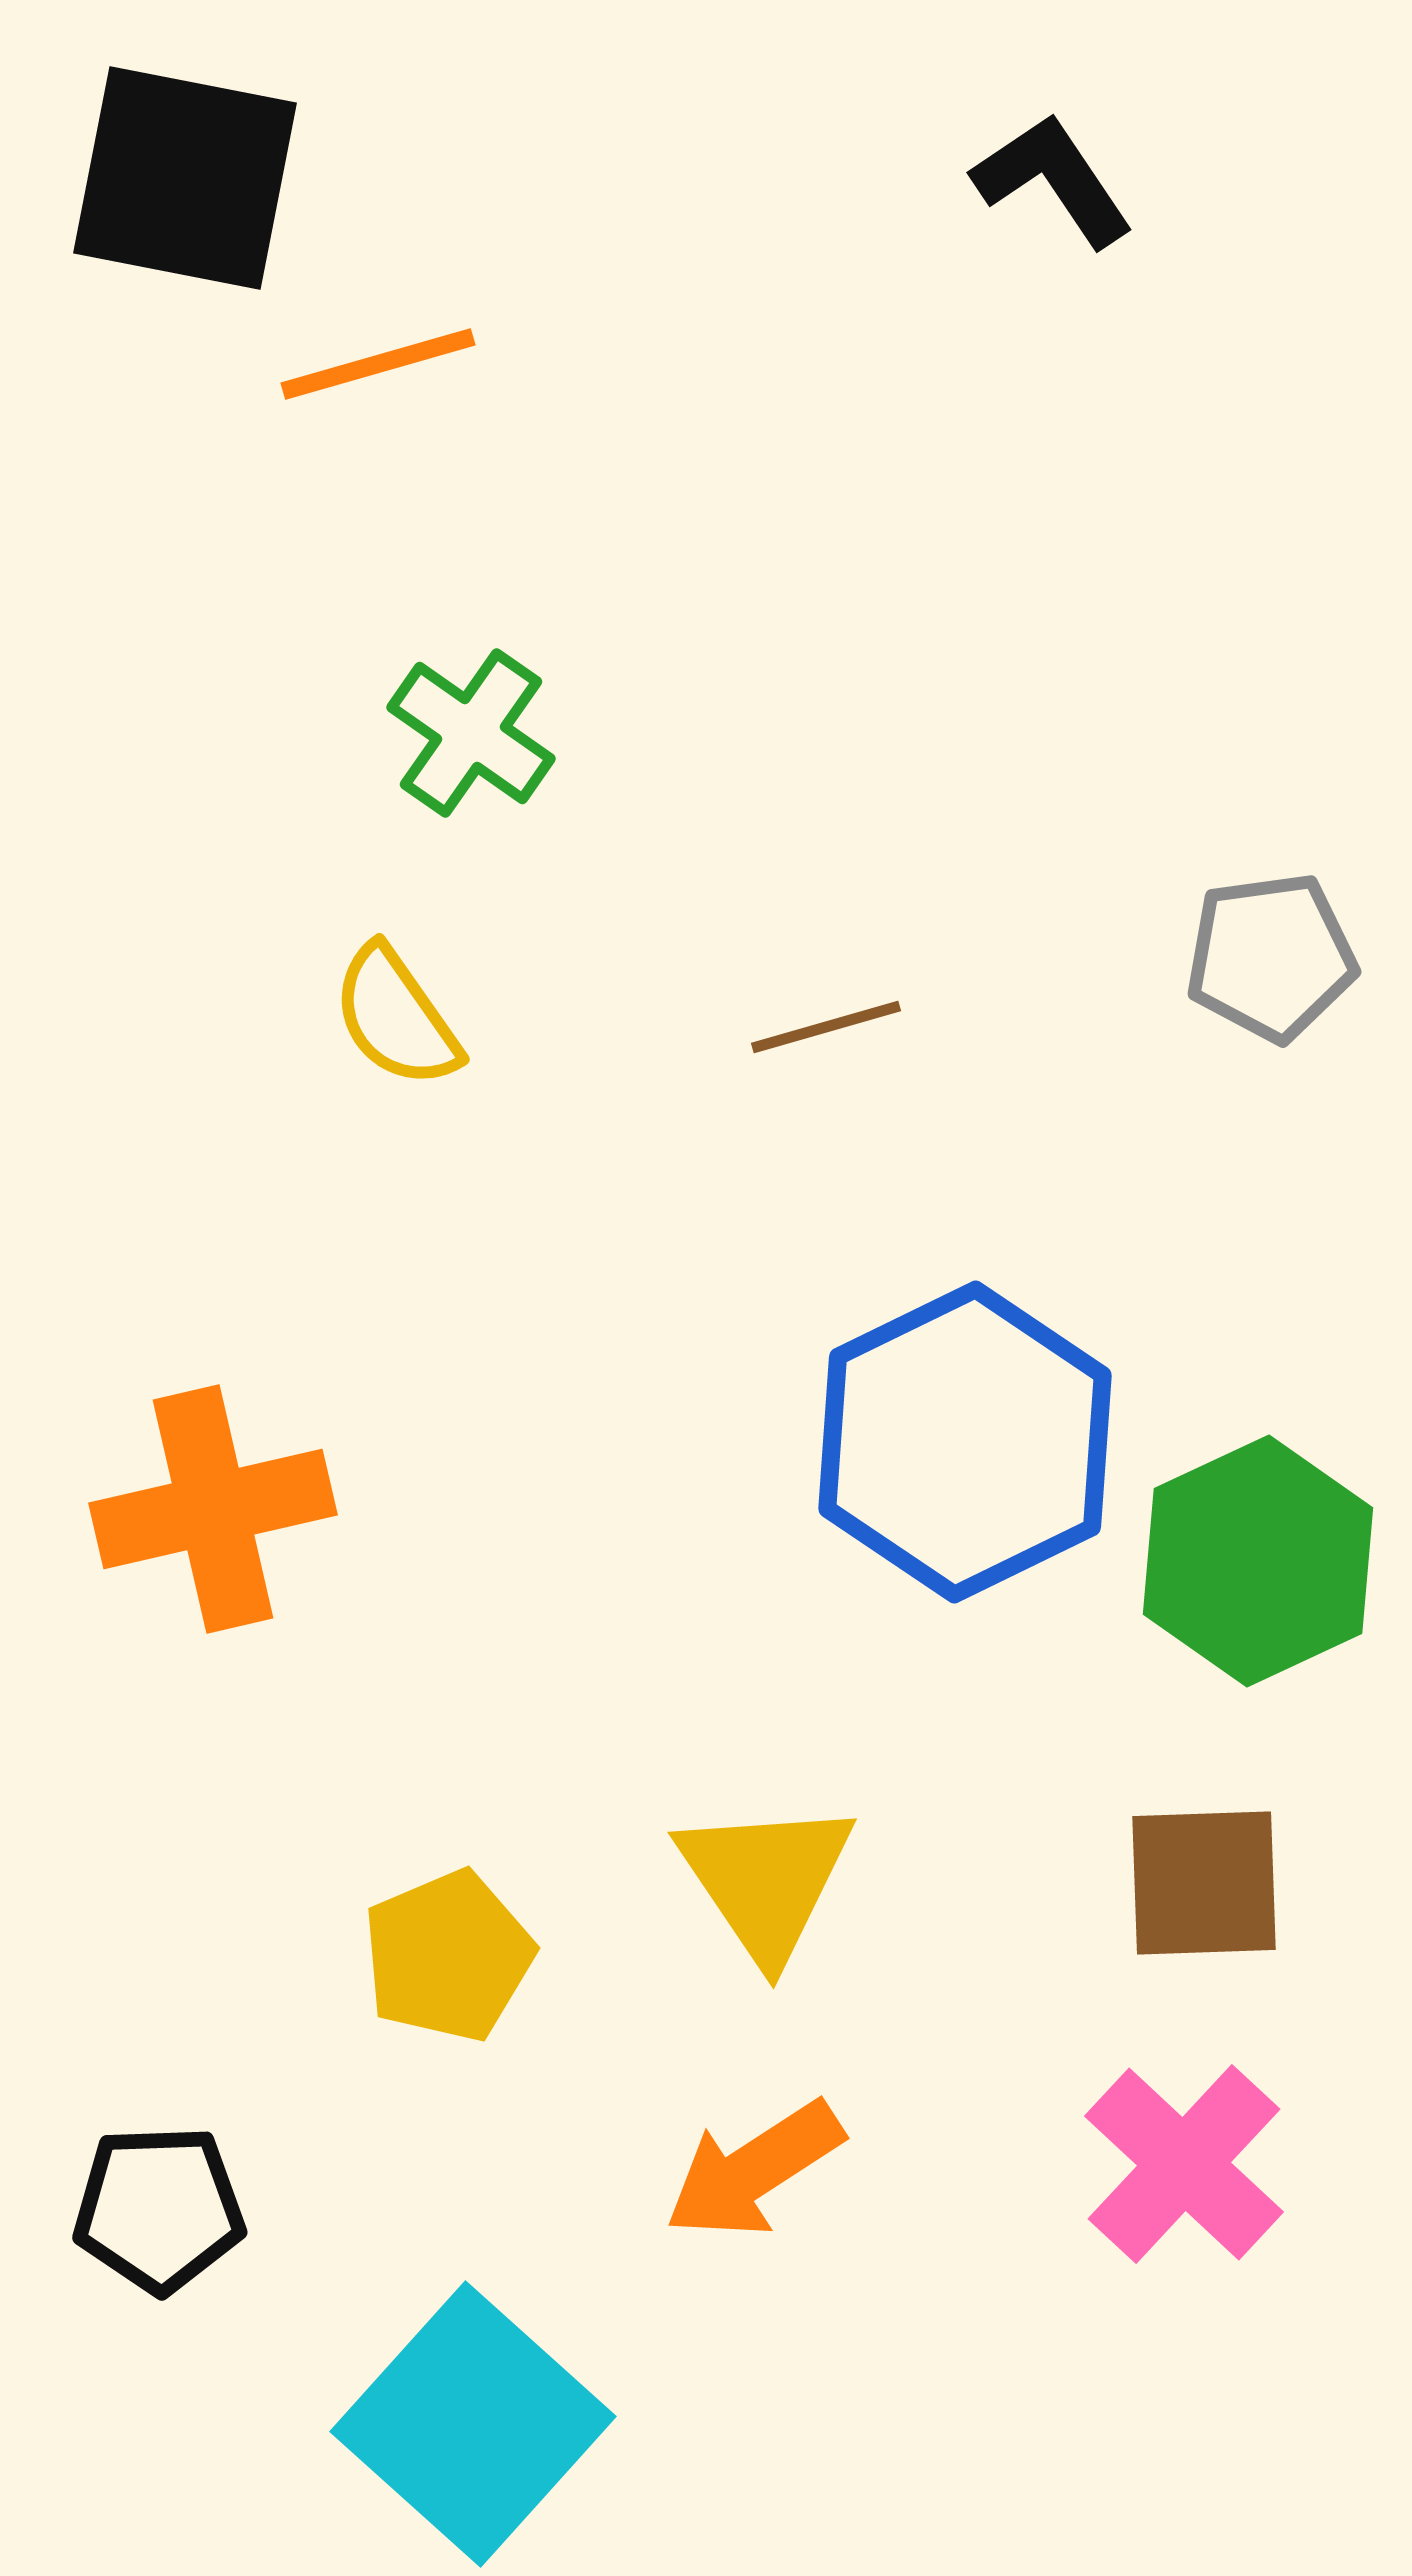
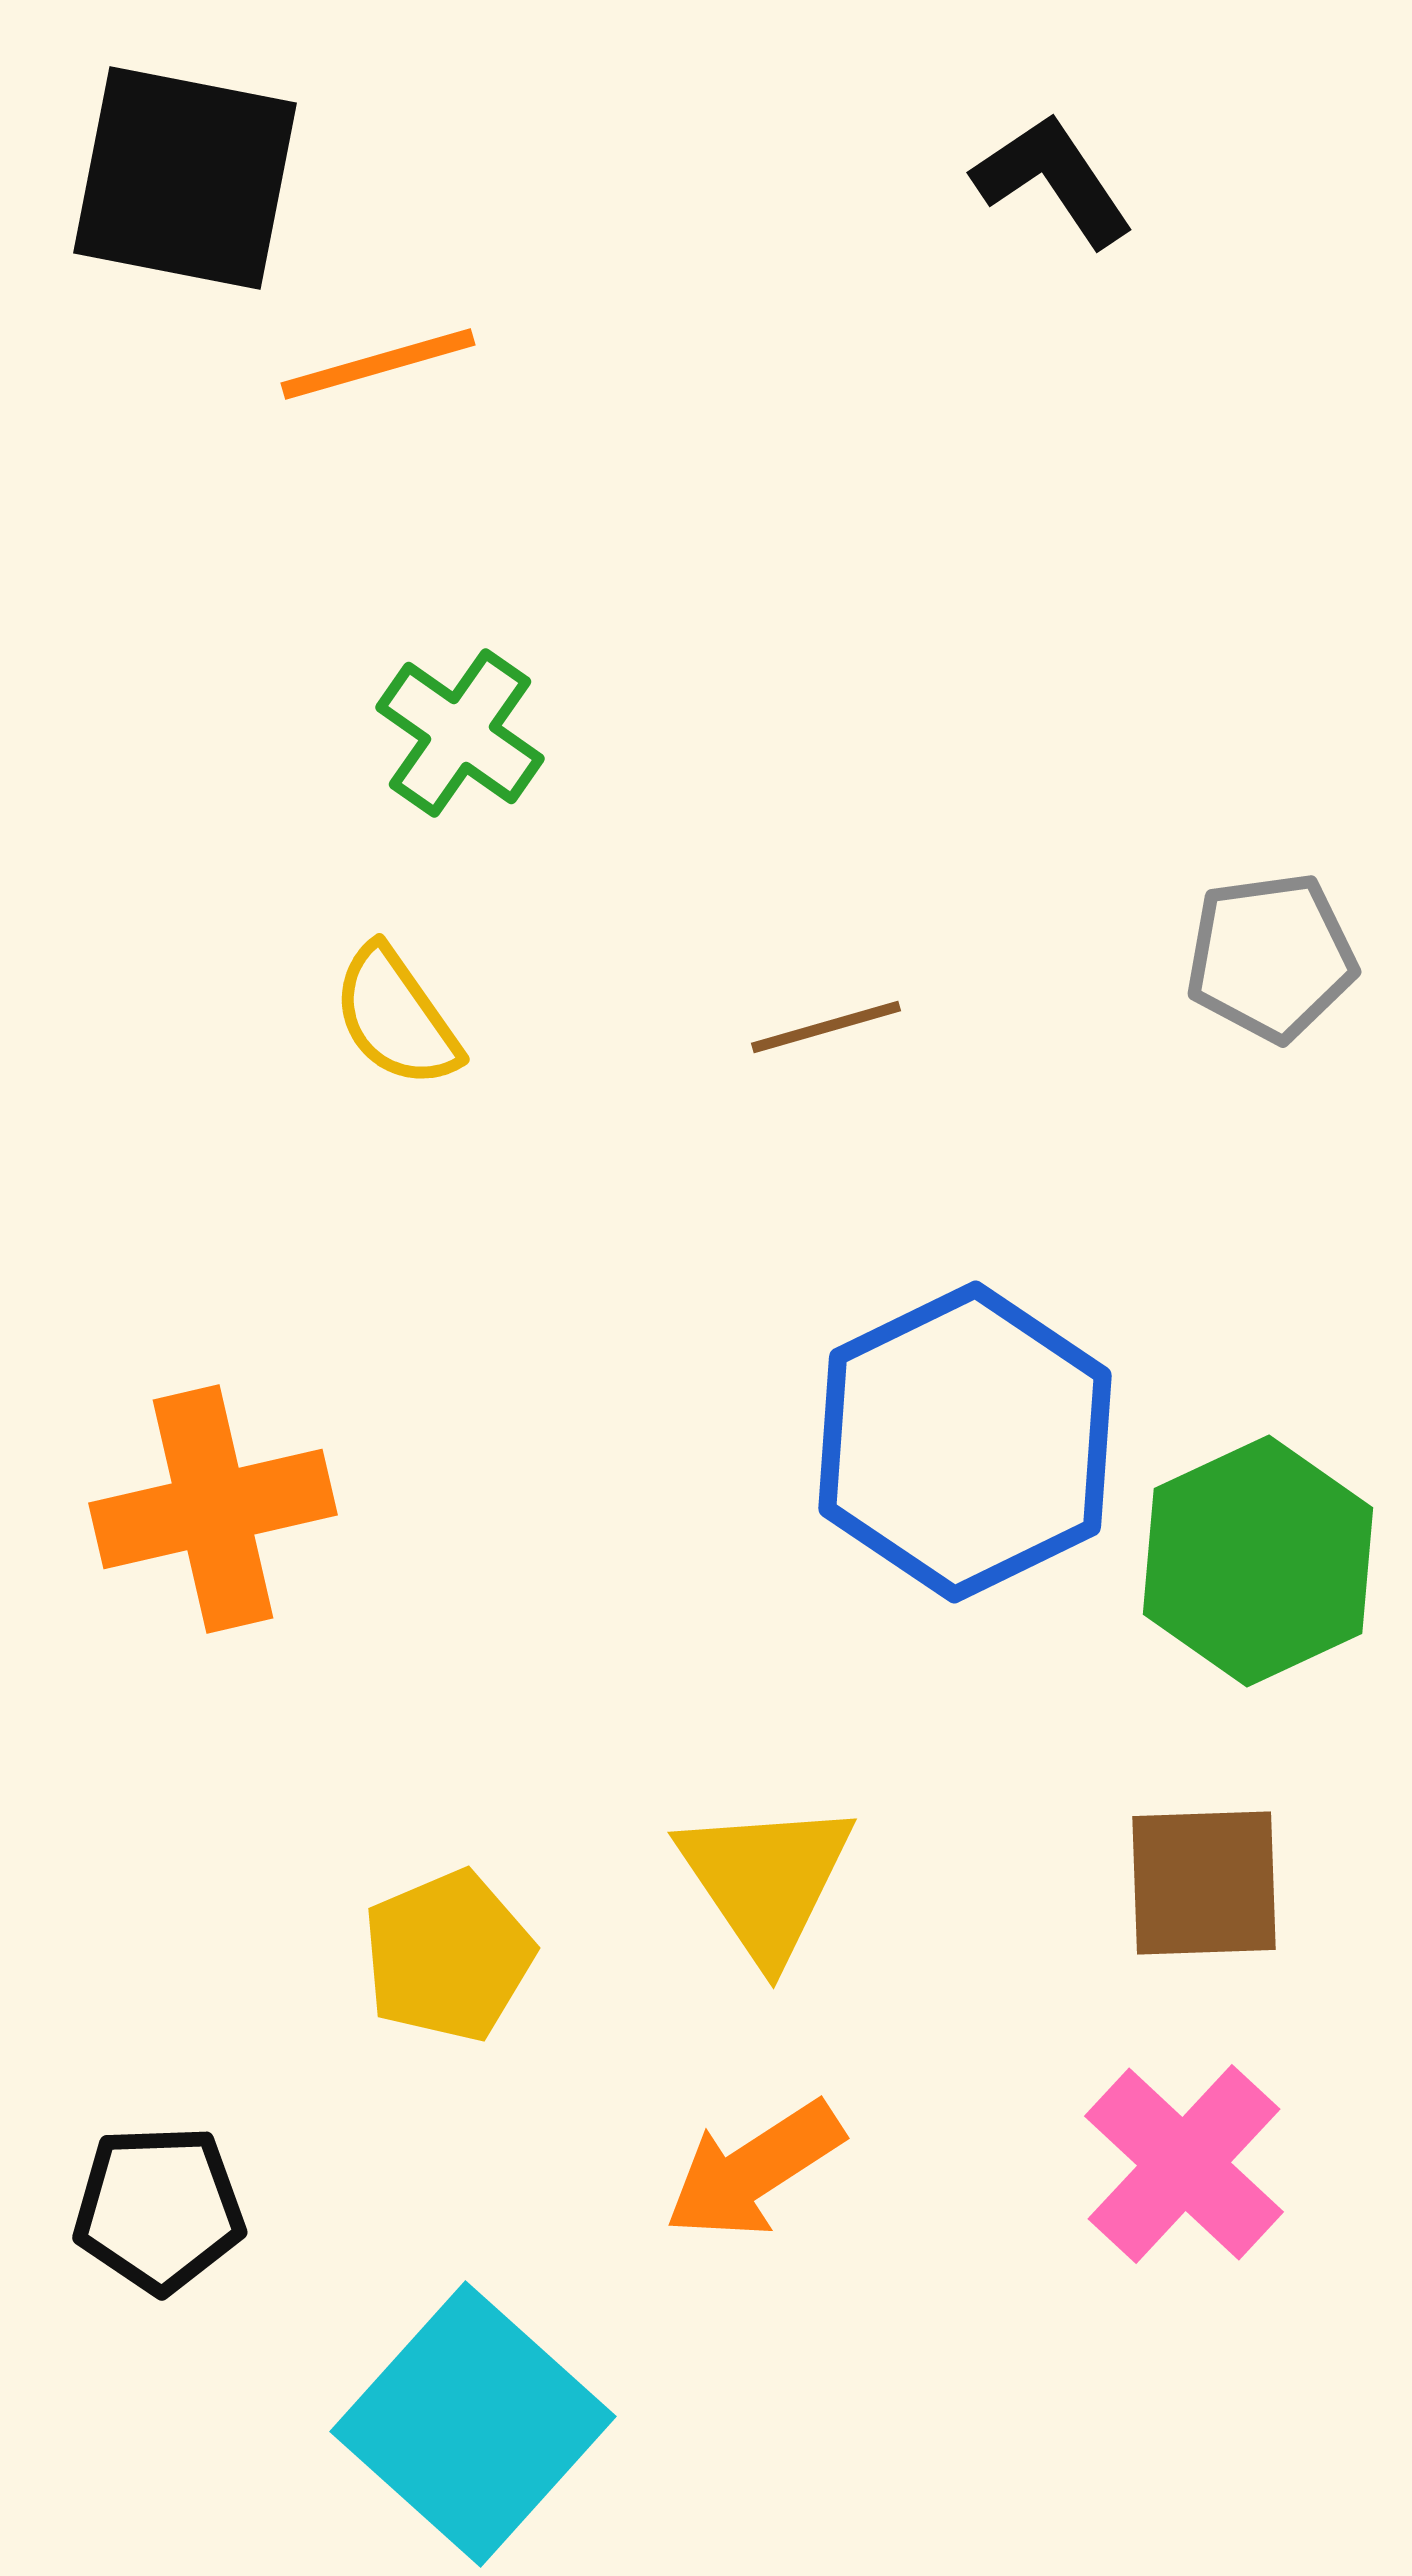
green cross: moved 11 px left
